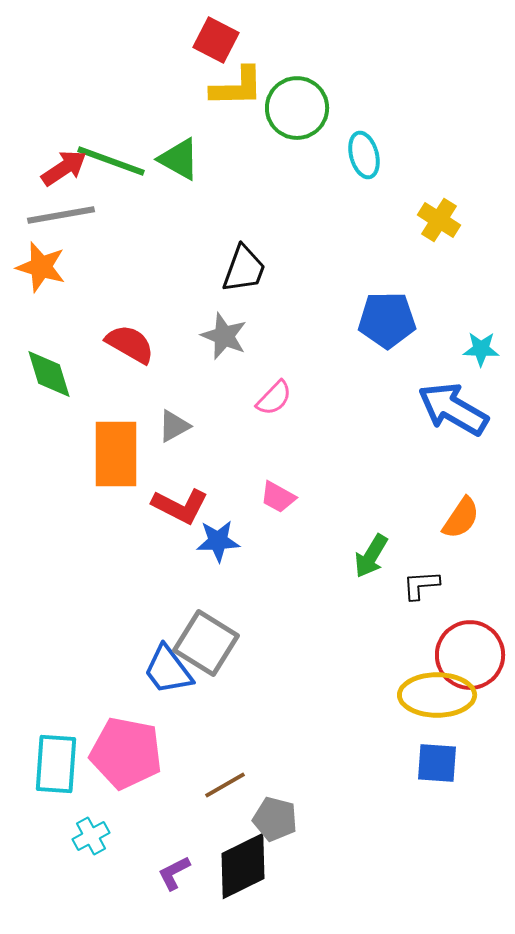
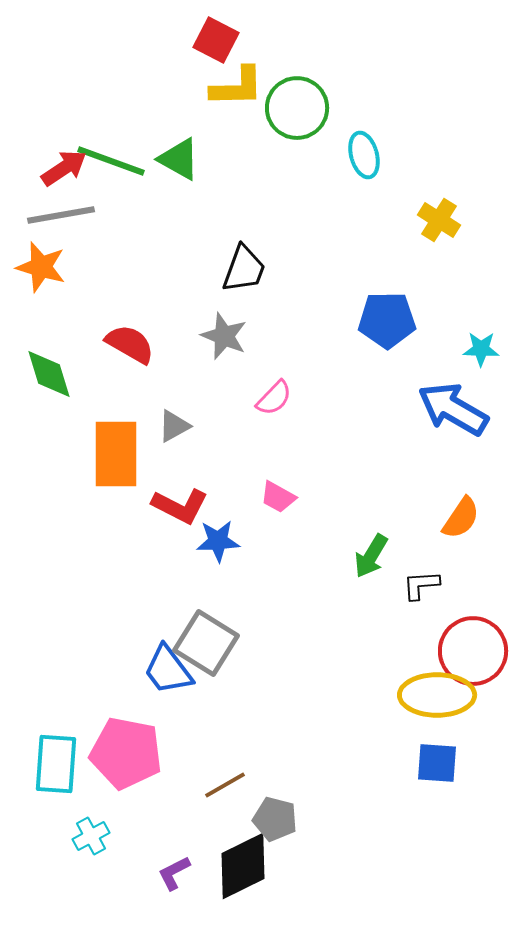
red circle: moved 3 px right, 4 px up
